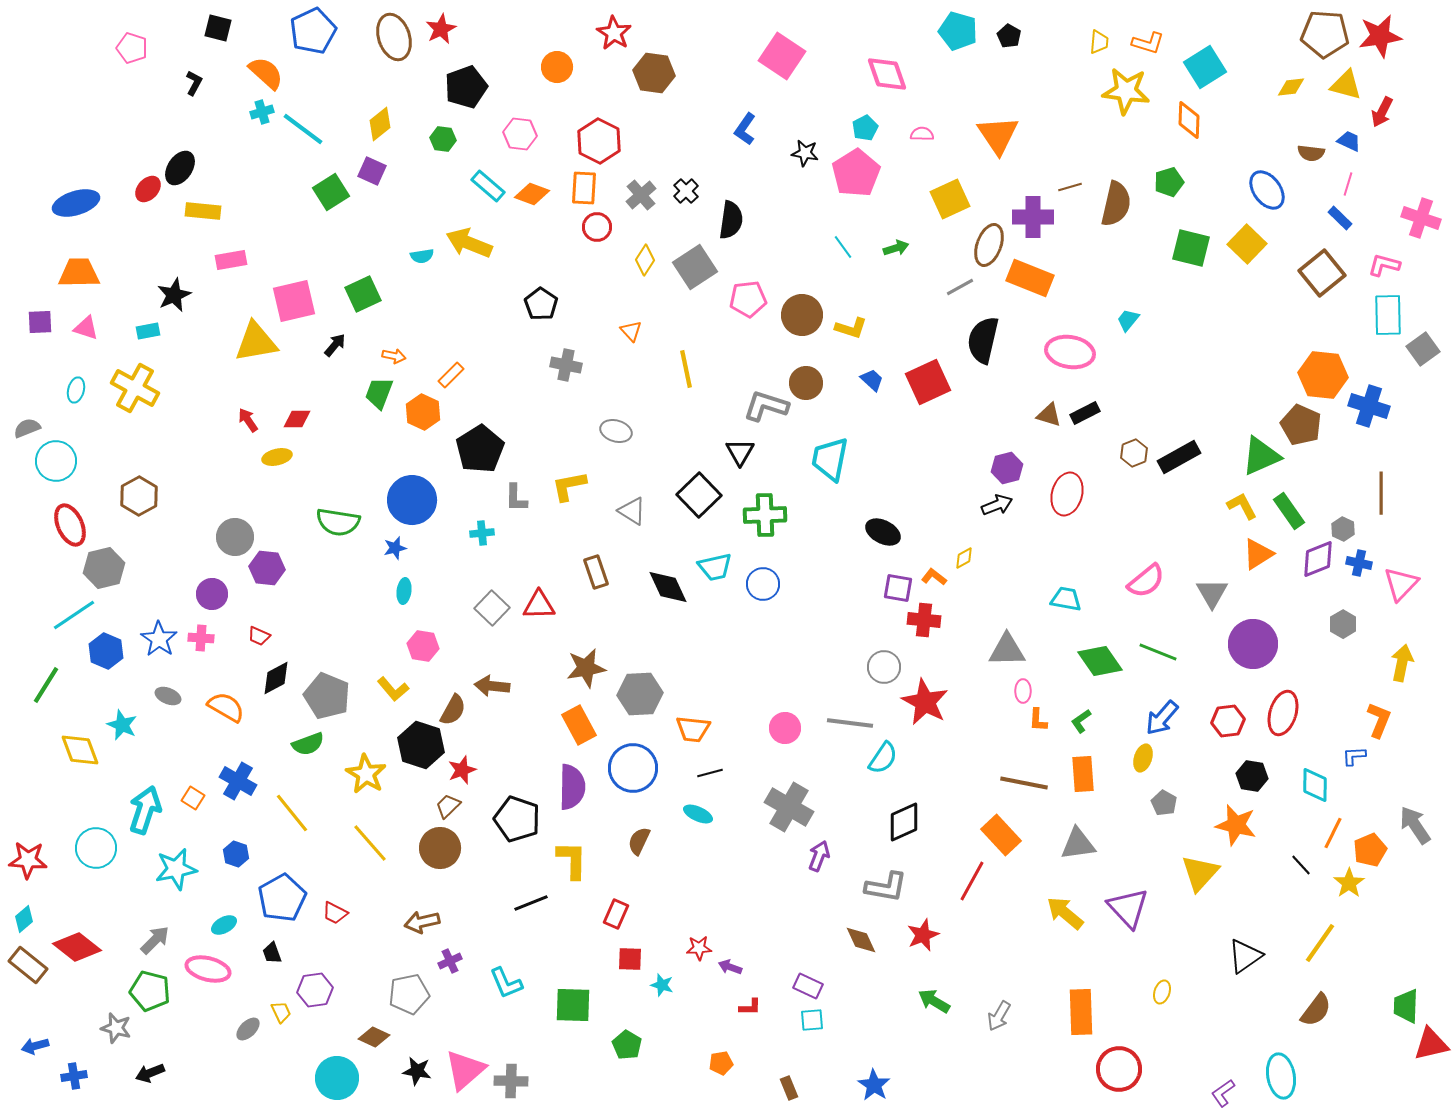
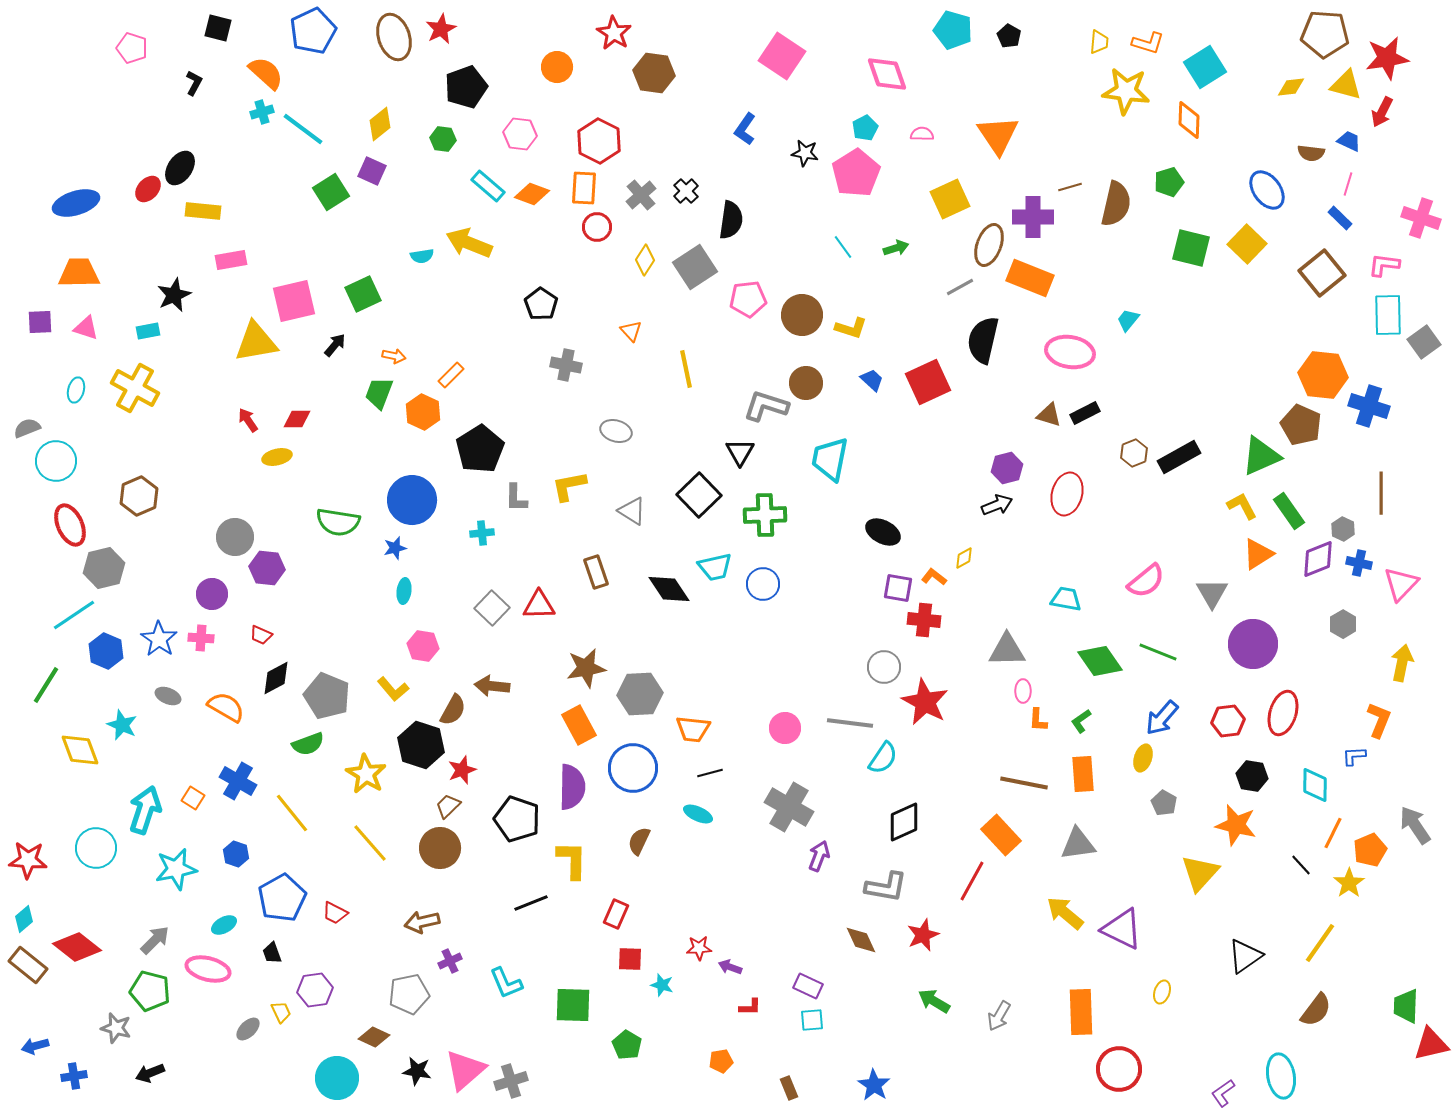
cyan pentagon at (958, 31): moved 5 px left, 1 px up
red star at (1380, 36): moved 7 px right, 22 px down
pink L-shape at (1384, 265): rotated 8 degrees counterclockwise
gray square at (1423, 349): moved 1 px right, 7 px up
brown hexagon at (139, 496): rotated 6 degrees clockwise
black diamond at (668, 587): moved 1 px right, 2 px down; rotated 9 degrees counterclockwise
red trapezoid at (259, 636): moved 2 px right, 1 px up
purple triangle at (1128, 908): moved 6 px left, 21 px down; rotated 21 degrees counterclockwise
orange pentagon at (721, 1063): moved 2 px up
gray cross at (511, 1081): rotated 20 degrees counterclockwise
